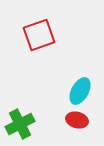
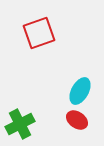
red square: moved 2 px up
red ellipse: rotated 20 degrees clockwise
